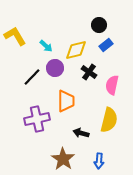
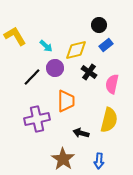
pink semicircle: moved 1 px up
